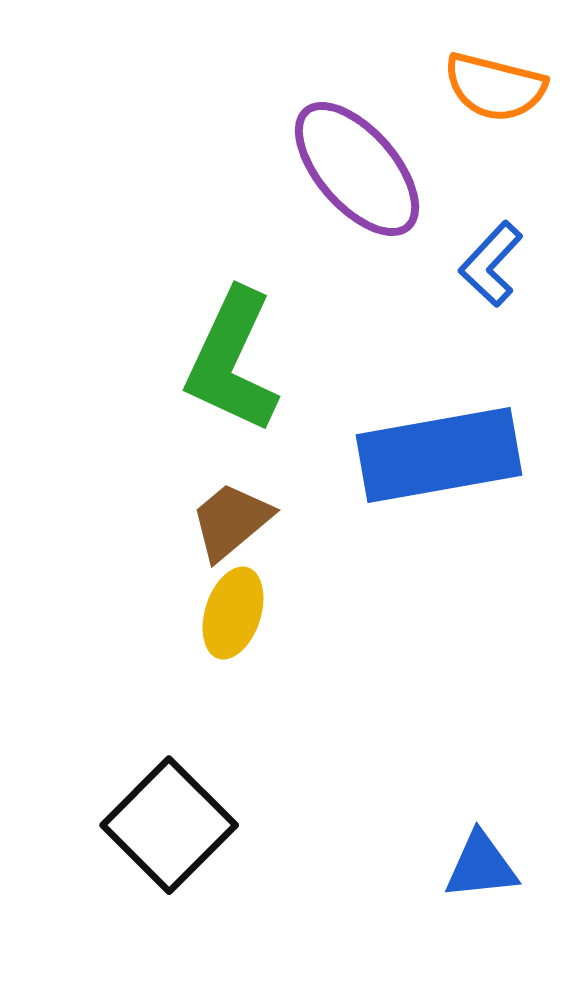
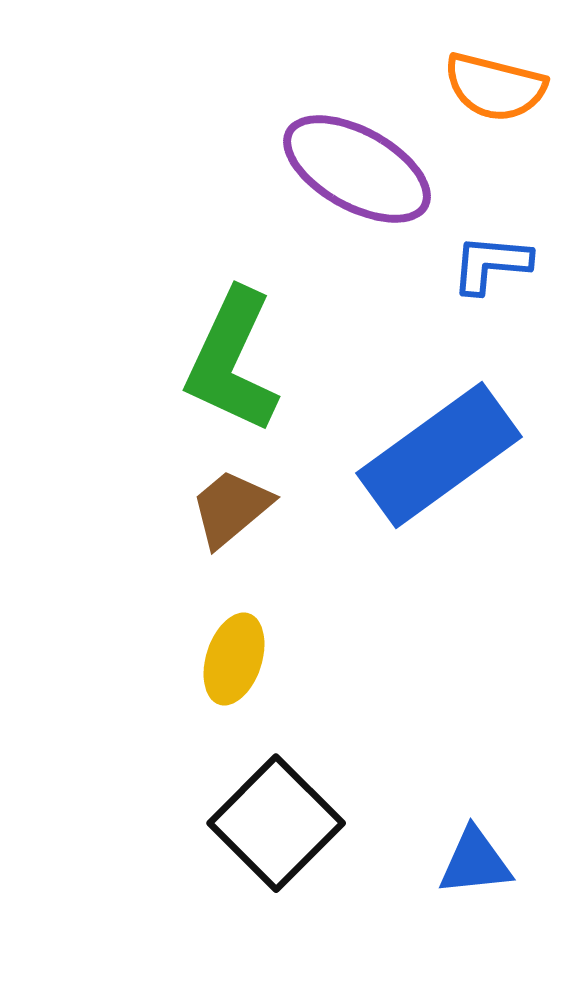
purple ellipse: rotated 20 degrees counterclockwise
blue L-shape: rotated 52 degrees clockwise
blue rectangle: rotated 26 degrees counterclockwise
brown trapezoid: moved 13 px up
yellow ellipse: moved 1 px right, 46 px down
black square: moved 107 px right, 2 px up
blue triangle: moved 6 px left, 4 px up
